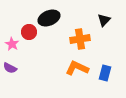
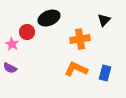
red circle: moved 2 px left
orange L-shape: moved 1 px left, 1 px down
